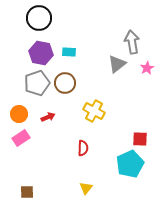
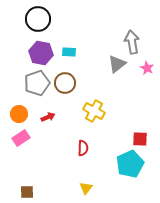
black circle: moved 1 px left, 1 px down
pink star: rotated 16 degrees counterclockwise
